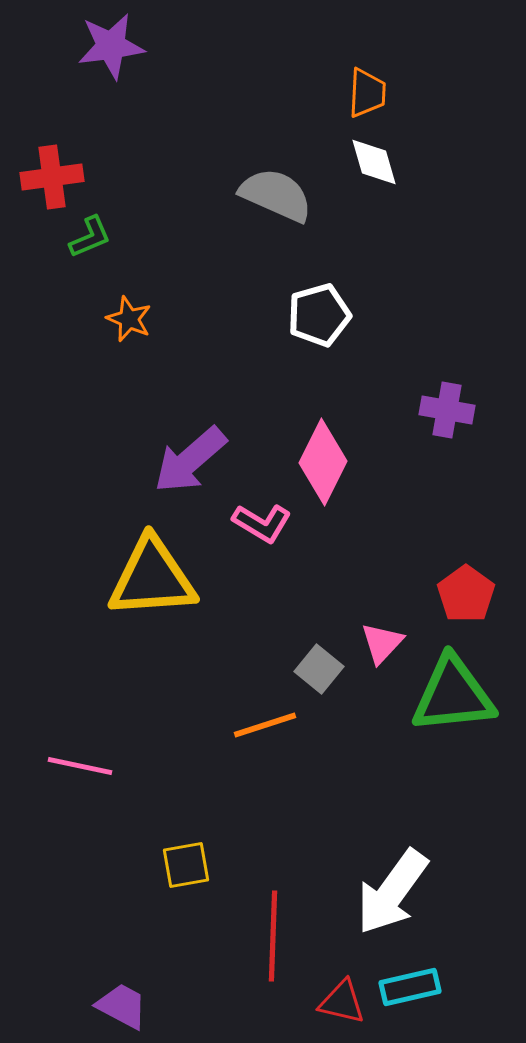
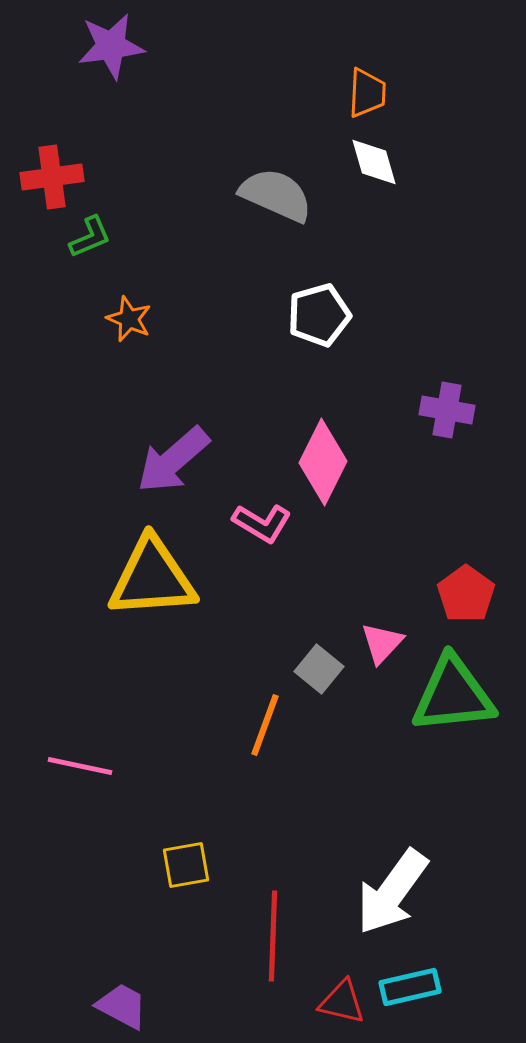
purple arrow: moved 17 px left
orange line: rotated 52 degrees counterclockwise
